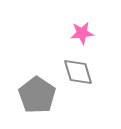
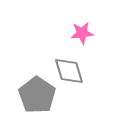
gray diamond: moved 9 px left, 1 px up
